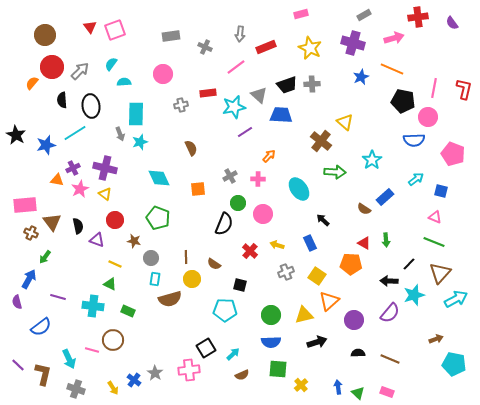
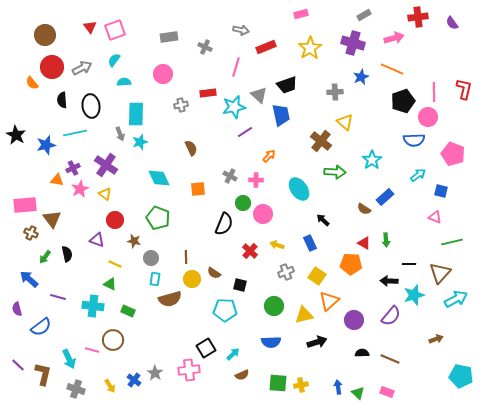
gray arrow at (240, 34): moved 1 px right, 4 px up; rotated 84 degrees counterclockwise
gray rectangle at (171, 36): moved 2 px left, 1 px down
yellow star at (310, 48): rotated 15 degrees clockwise
cyan semicircle at (111, 64): moved 3 px right, 4 px up
pink line at (236, 67): rotated 36 degrees counterclockwise
gray arrow at (80, 71): moved 2 px right, 3 px up; rotated 18 degrees clockwise
orange semicircle at (32, 83): rotated 80 degrees counterclockwise
gray cross at (312, 84): moved 23 px right, 8 px down
pink line at (434, 88): moved 4 px down; rotated 12 degrees counterclockwise
black pentagon at (403, 101): rotated 30 degrees counterclockwise
blue trapezoid at (281, 115): rotated 75 degrees clockwise
cyan line at (75, 133): rotated 20 degrees clockwise
purple cross at (105, 168): moved 1 px right, 3 px up; rotated 20 degrees clockwise
gray cross at (230, 176): rotated 32 degrees counterclockwise
pink cross at (258, 179): moved 2 px left, 1 px down
cyan arrow at (416, 179): moved 2 px right, 4 px up
green circle at (238, 203): moved 5 px right
brown triangle at (52, 222): moved 3 px up
black semicircle at (78, 226): moved 11 px left, 28 px down
green line at (434, 242): moved 18 px right; rotated 35 degrees counterclockwise
brown semicircle at (214, 264): moved 9 px down
black line at (409, 264): rotated 48 degrees clockwise
blue arrow at (29, 279): rotated 78 degrees counterclockwise
purple semicircle at (17, 302): moved 7 px down
purple semicircle at (390, 313): moved 1 px right, 3 px down
green circle at (271, 315): moved 3 px right, 9 px up
black semicircle at (358, 353): moved 4 px right
cyan pentagon at (454, 364): moved 7 px right, 12 px down
green square at (278, 369): moved 14 px down
yellow cross at (301, 385): rotated 32 degrees clockwise
yellow arrow at (113, 388): moved 3 px left, 2 px up
